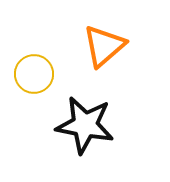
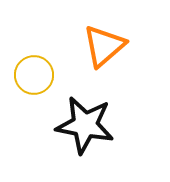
yellow circle: moved 1 px down
